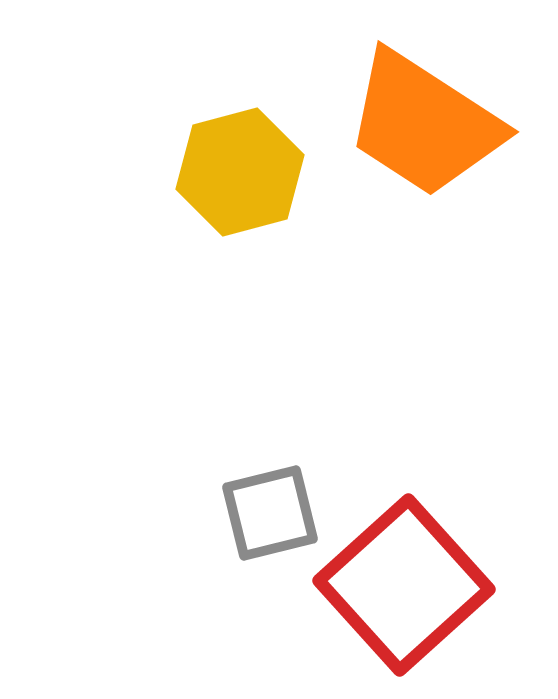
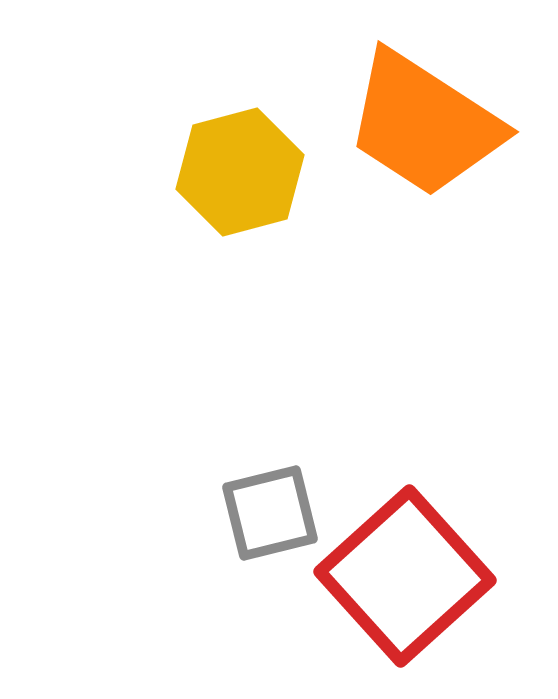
red square: moved 1 px right, 9 px up
